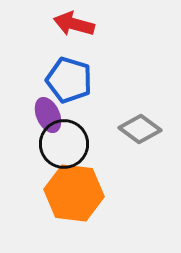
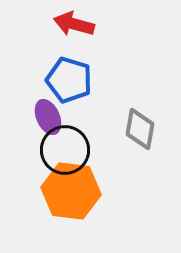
purple ellipse: moved 2 px down
gray diamond: rotated 63 degrees clockwise
black circle: moved 1 px right, 6 px down
orange hexagon: moved 3 px left, 2 px up
